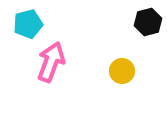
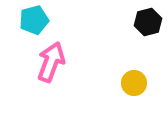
cyan pentagon: moved 6 px right, 4 px up
yellow circle: moved 12 px right, 12 px down
